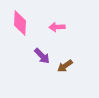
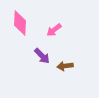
pink arrow: moved 3 px left, 3 px down; rotated 35 degrees counterclockwise
brown arrow: rotated 28 degrees clockwise
